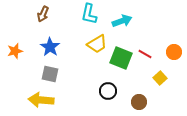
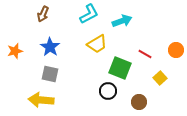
cyan L-shape: rotated 130 degrees counterclockwise
orange circle: moved 2 px right, 2 px up
green square: moved 1 px left, 10 px down
